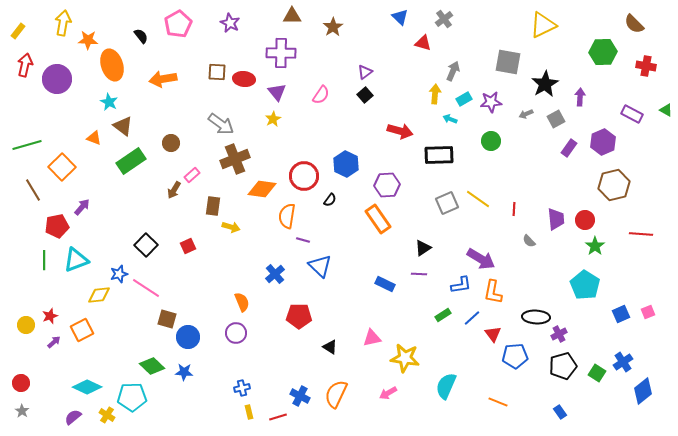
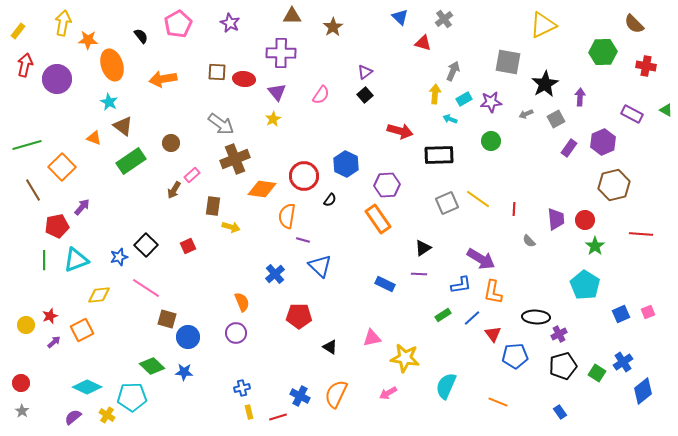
blue star at (119, 274): moved 17 px up
